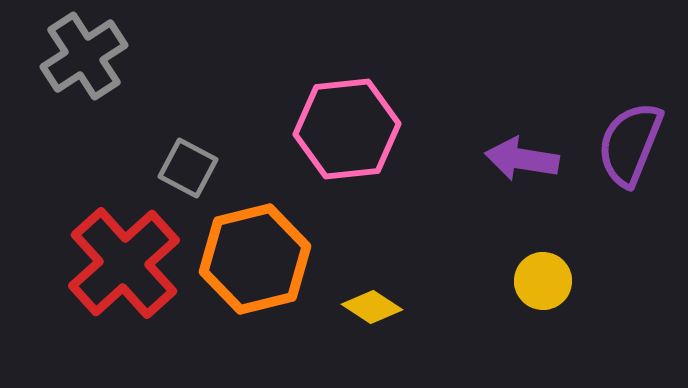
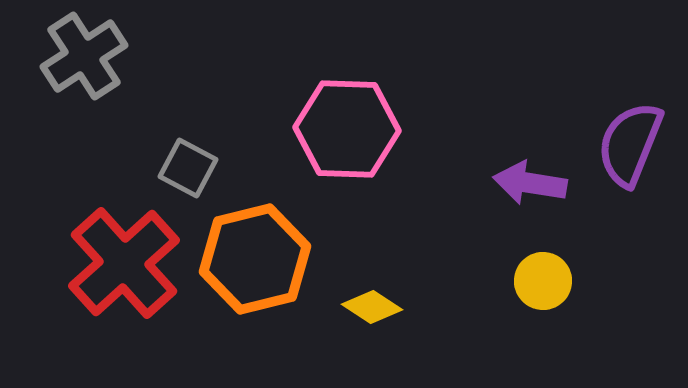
pink hexagon: rotated 8 degrees clockwise
purple arrow: moved 8 px right, 24 px down
